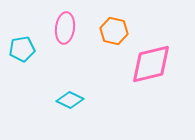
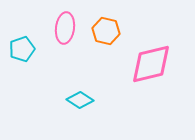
orange hexagon: moved 8 px left
cyan pentagon: rotated 10 degrees counterclockwise
cyan diamond: moved 10 px right; rotated 8 degrees clockwise
